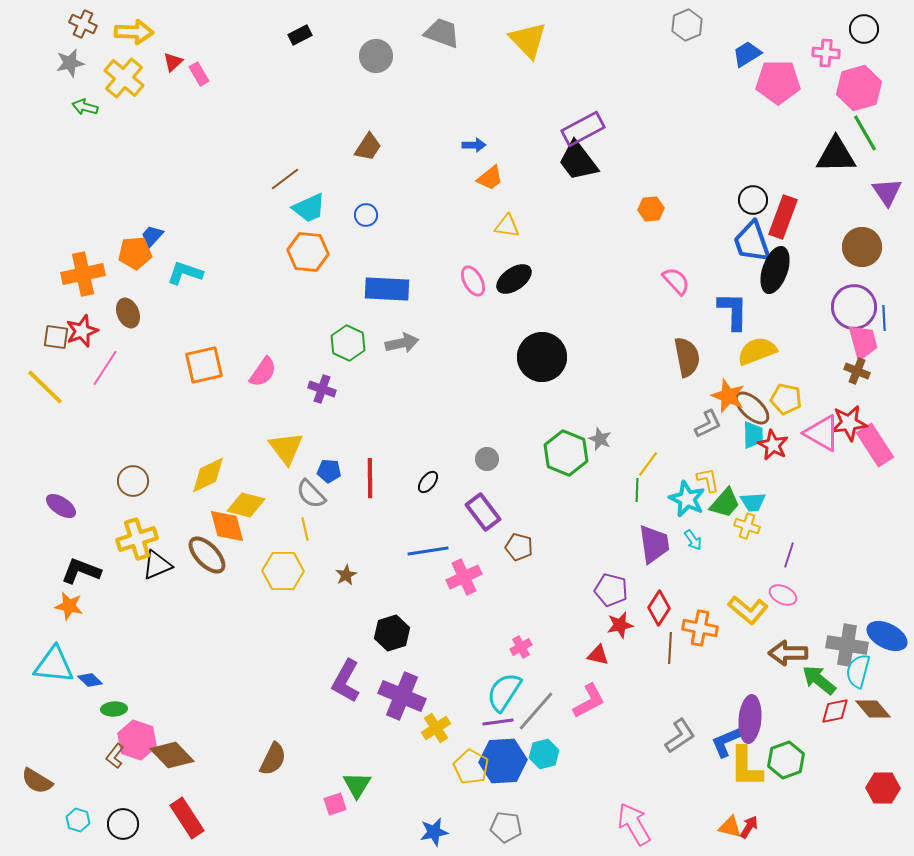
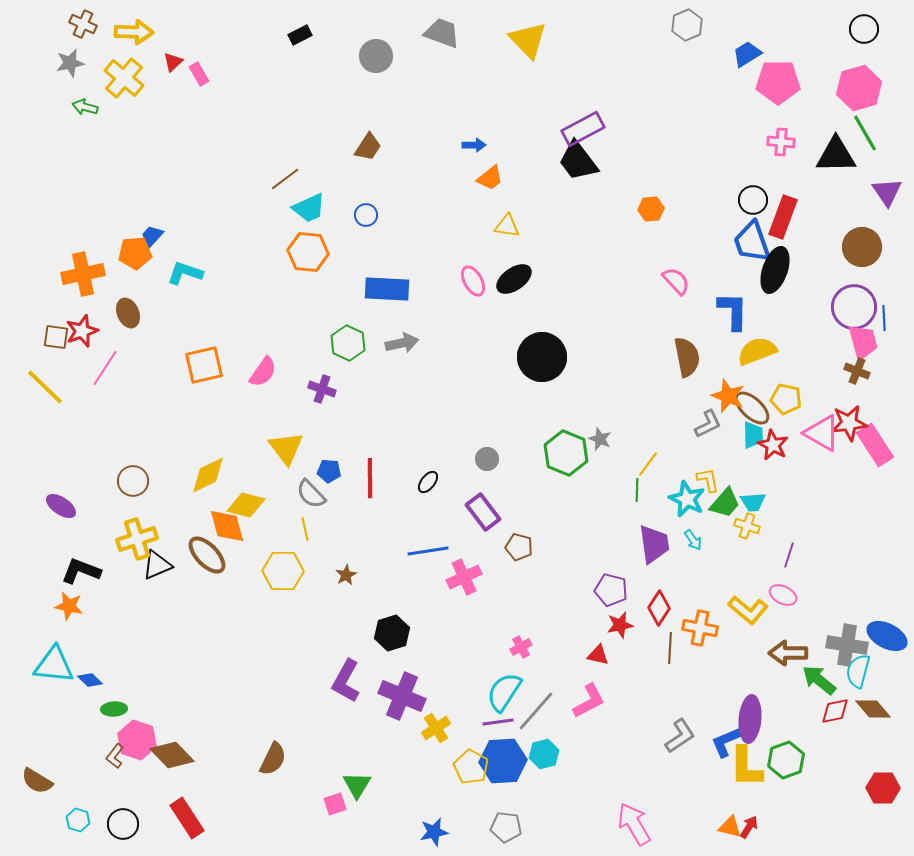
pink cross at (826, 53): moved 45 px left, 89 px down
